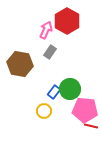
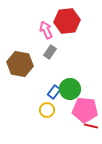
red hexagon: rotated 25 degrees clockwise
pink arrow: rotated 48 degrees counterclockwise
yellow circle: moved 3 px right, 1 px up
